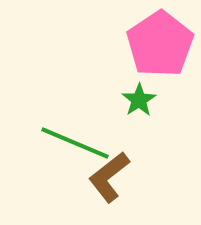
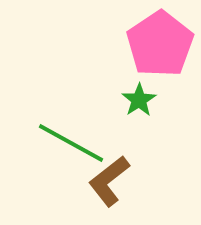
green line: moved 4 px left; rotated 6 degrees clockwise
brown L-shape: moved 4 px down
